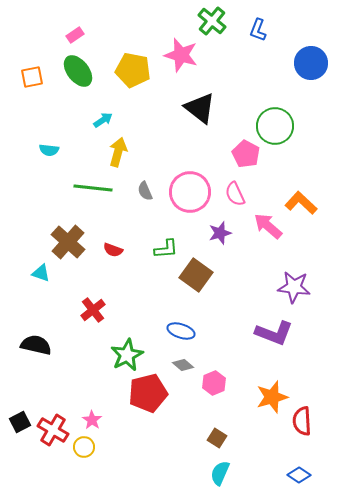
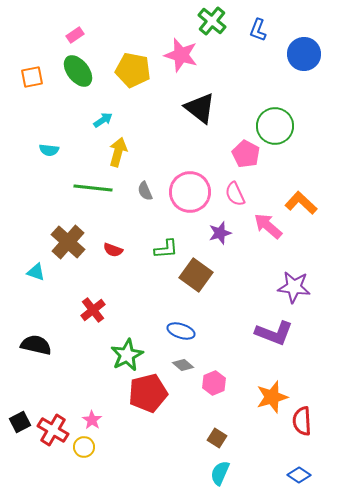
blue circle at (311, 63): moved 7 px left, 9 px up
cyan triangle at (41, 273): moved 5 px left, 1 px up
